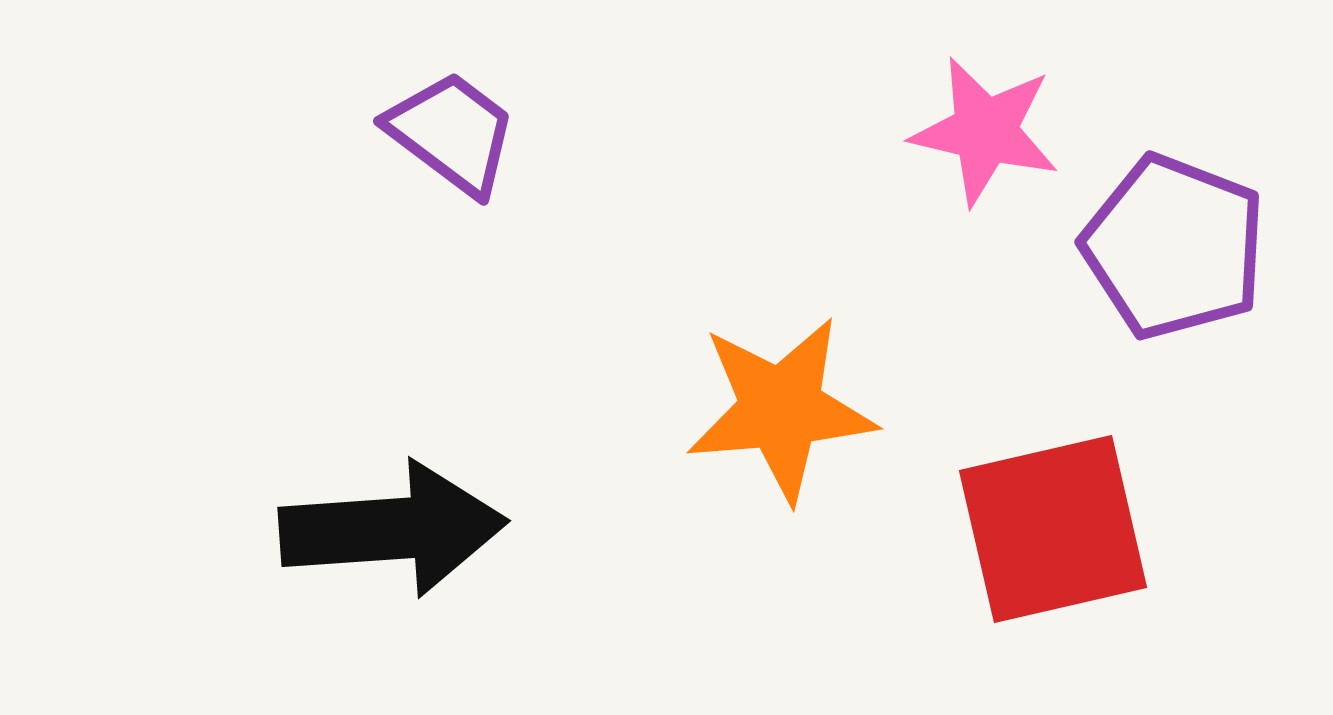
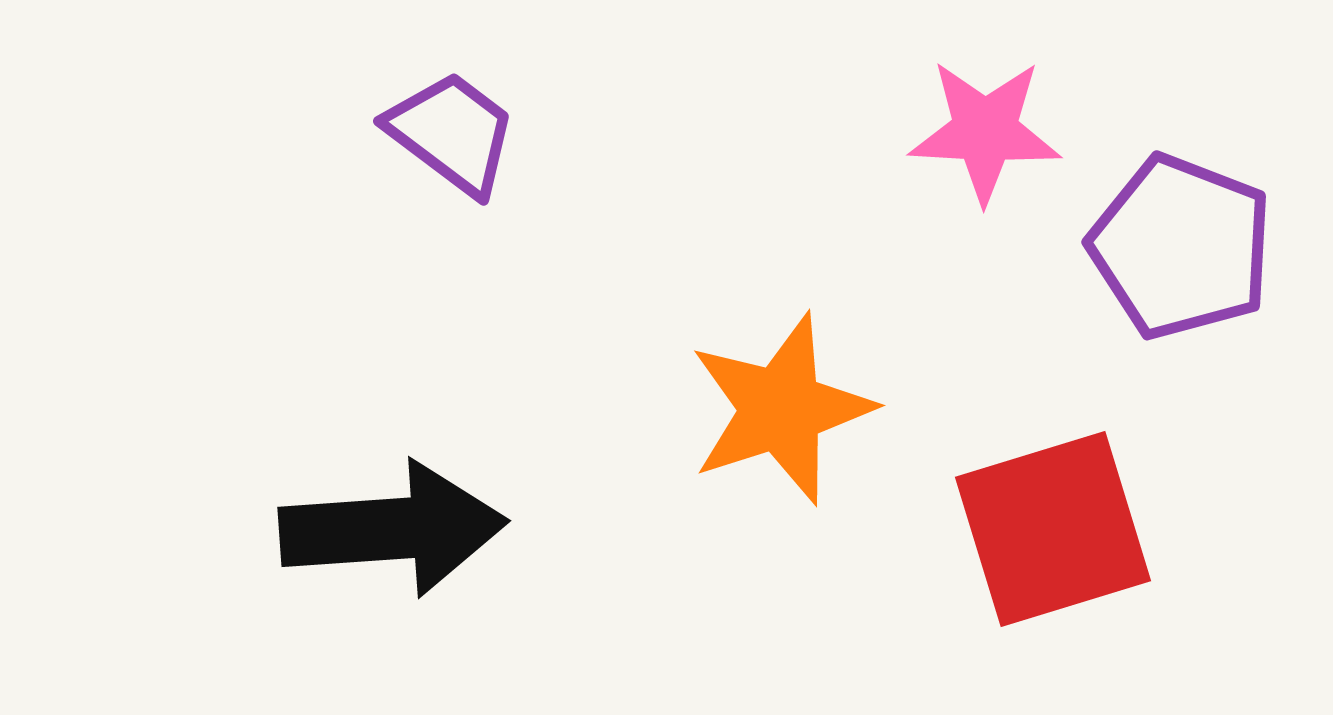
pink star: rotated 10 degrees counterclockwise
purple pentagon: moved 7 px right
orange star: rotated 13 degrees counterclockwise
red square: rotated 4 degrees counterclockwise
